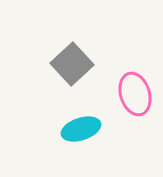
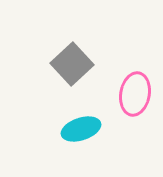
pink ellipse: rotated 27 degrees clockwise
